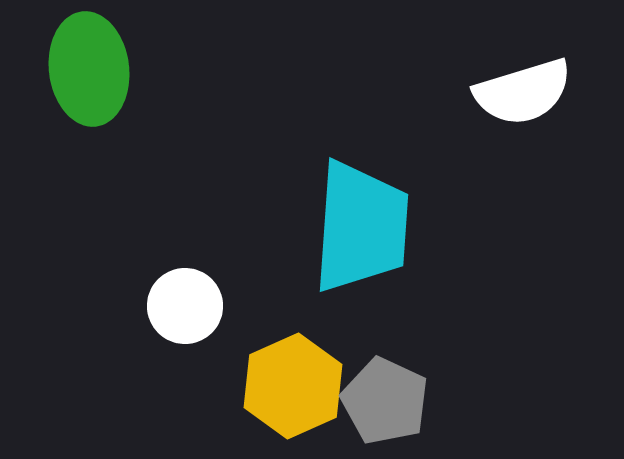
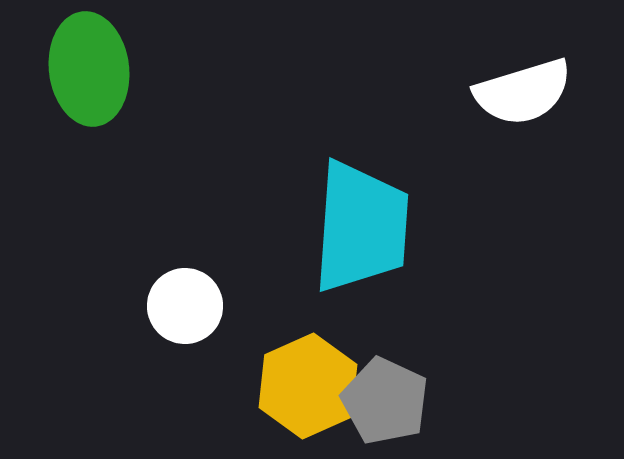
yellow hexagon: moved 15 px right
